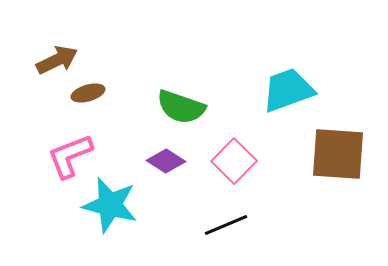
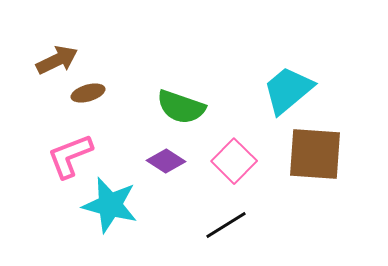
cyan trapezoid: rotated 20 degrees counterclockwise
brown square: moved 23 px left
black line: rotated 9 degrees counterclockwise
